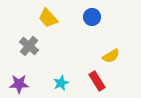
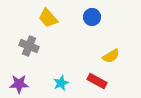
gray cross: rotated 18 degrees counterclockwise
red rectangle: rotated 30 degrees counterclockwise
